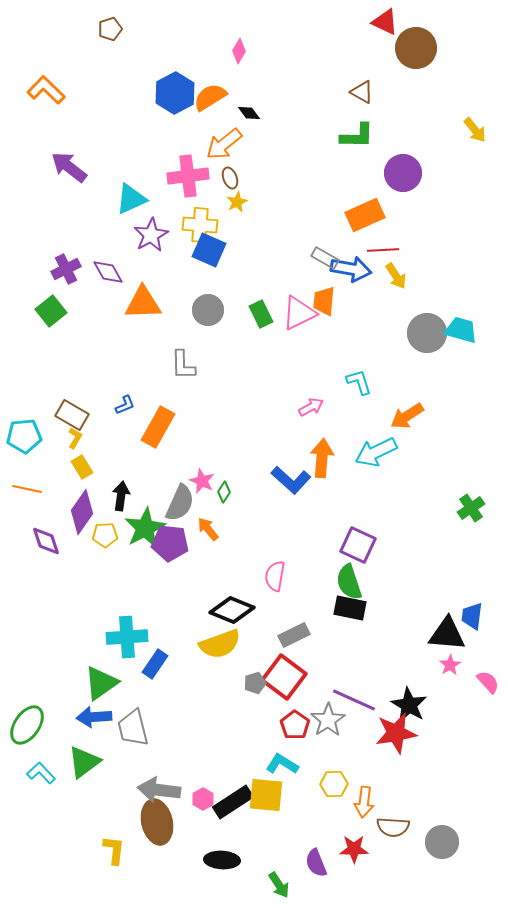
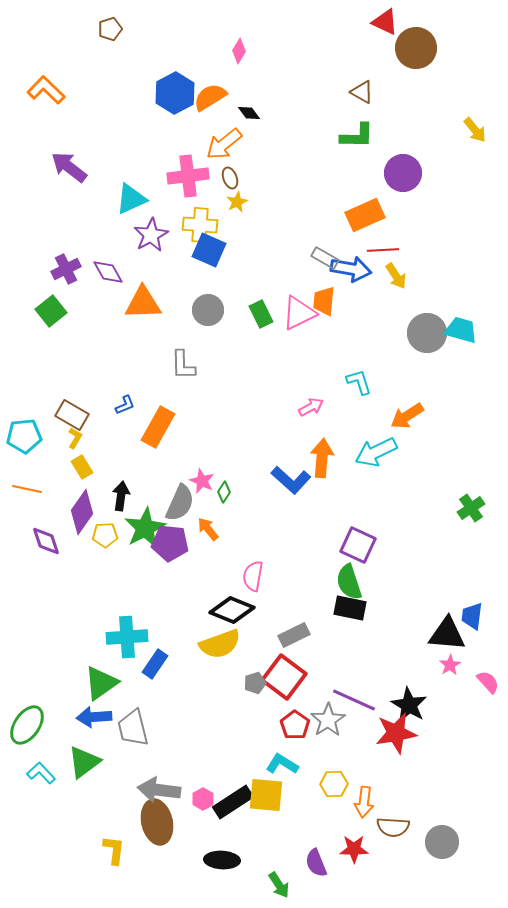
pink semicircle at (275, 576): moved 22 px left
